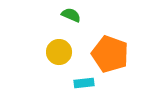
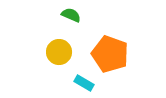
cyan rectangle: rotated 36 degrees clockwise
